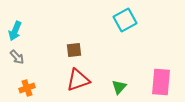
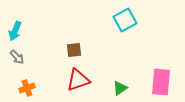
green triangle: moved 1 px right, 1 px down; rotated 14 degrees clockwise
